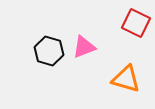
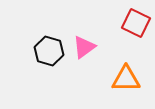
pink triangle: rotated 15 degrees counterclockwise
orange triangle: rotated 16 degrees counterclockwise
